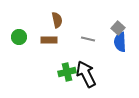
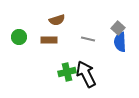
brown semicircle: rotated 84 degrees clockwise
